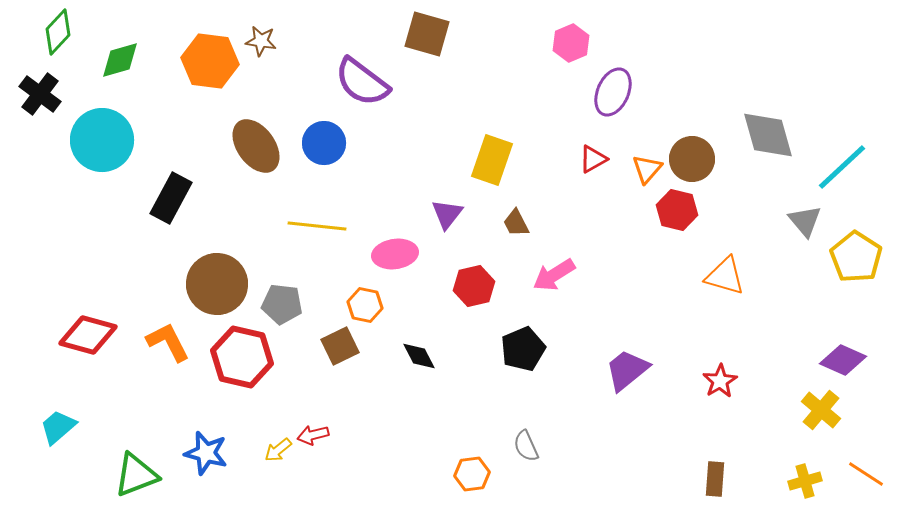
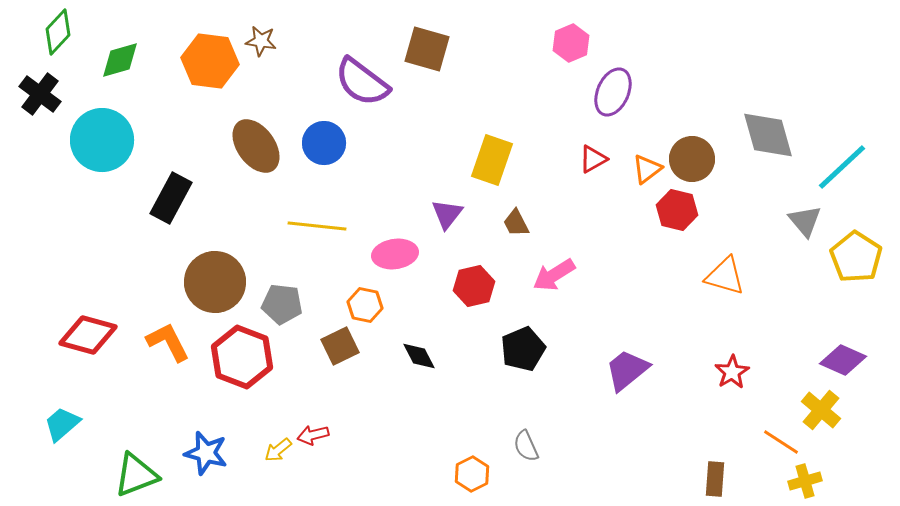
brown square at (427, 34): moved 15 px down
orange triangle at (647, 169): rotated 12 degrees clockwise
brown circle at (217, 284): moved 2 px left, 2 px up
red hexagon at (242, 357): rotated 8 degrees clockwise
red star at (720, 381): moved 12 px right, 9 px up
cyan trapezoid at (58, 427): moved 4 px right, 3 px up
orange hexagon at (472, 474): rotated 20 degrees counterclockwise
orange line at (866, 474): moved 85 px left, 32 px up
